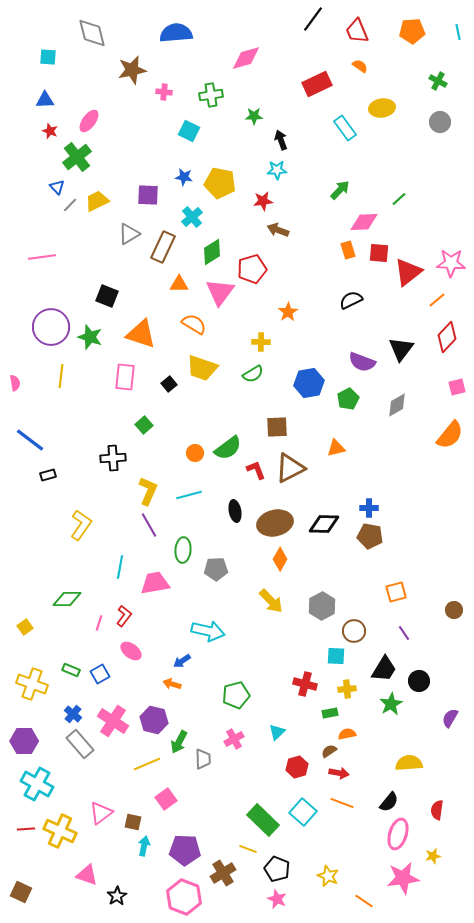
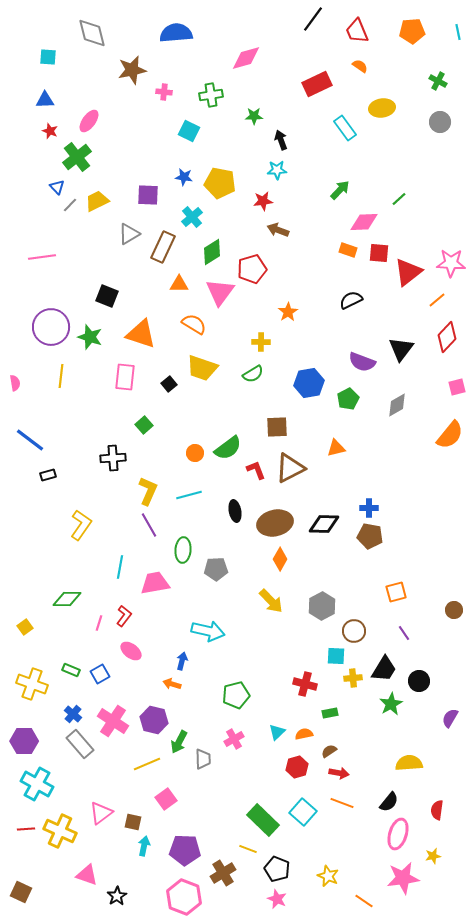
orange rectangle at (348, 250): rotated 54 degrees counterclockwise
blue arrow at (182, 661): rotated 138 degrees clockwise
yellow cross at (347, 689): moved 6 px right, 11 px up
orange semicircle at (347, 734): moved 43 px left
